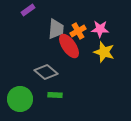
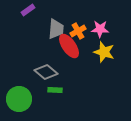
green rectangle: moved 5 px up
green circle: moved 1 px left
